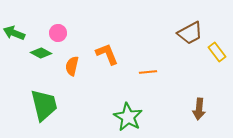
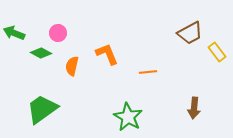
green trapezoid: moved 2 px left, 4 px down; rotated 112 degrees counterclockwise
brown arrow: moved 5 px left, 1 px up
